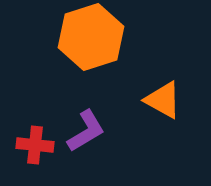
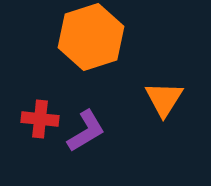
orange triangle: moved 1 px right, 1 px up; rotated 33 degrees clockwise
red cross: moved 5 px right, 26 px up
